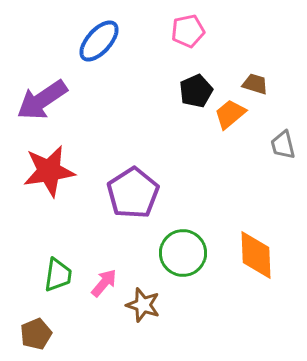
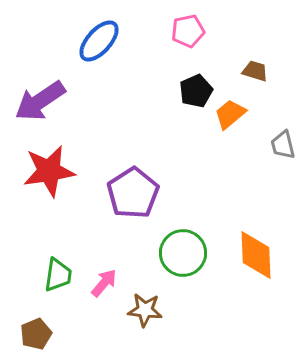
brown trapezoid: moved 13 px up
purple arrow: moved 2 px left, 1 px down
brown star: moved 2 px right, 5 px down; rotated 12 degrees counterclockwise
